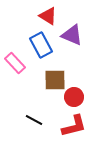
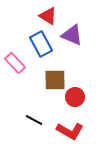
blue rectangle: moved 1 px up
red circle: moved 1 px right
red L-shape: moved 4 px left, 5 px down; rotated 44 degrees clockwise
